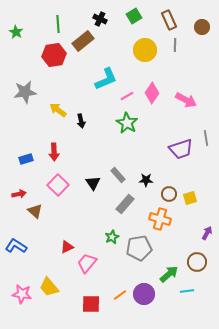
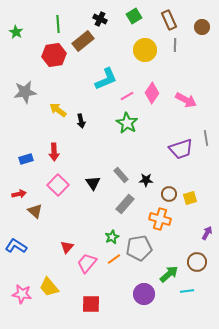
gray rectangle at (118, 175): moved 3 px right
red triangle at (67, 247): rotated 24 degrees counterclockwise
orange line at (120, 295): moved 6 px left, 36 px up
